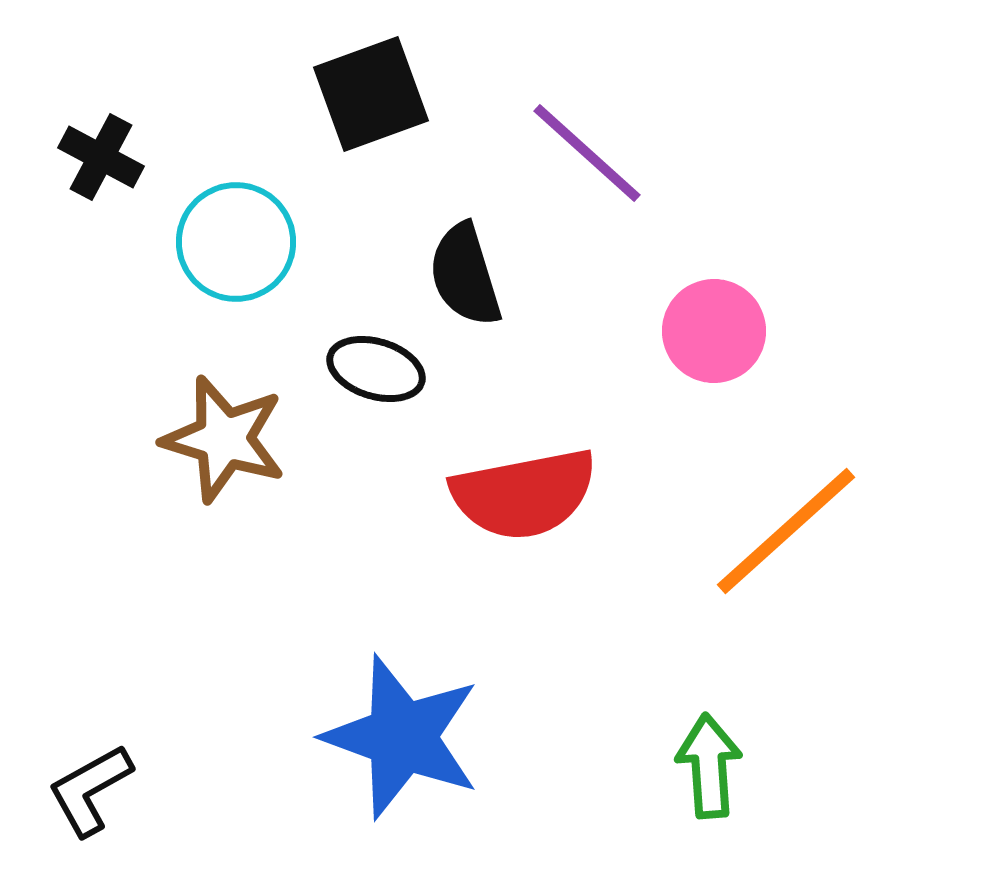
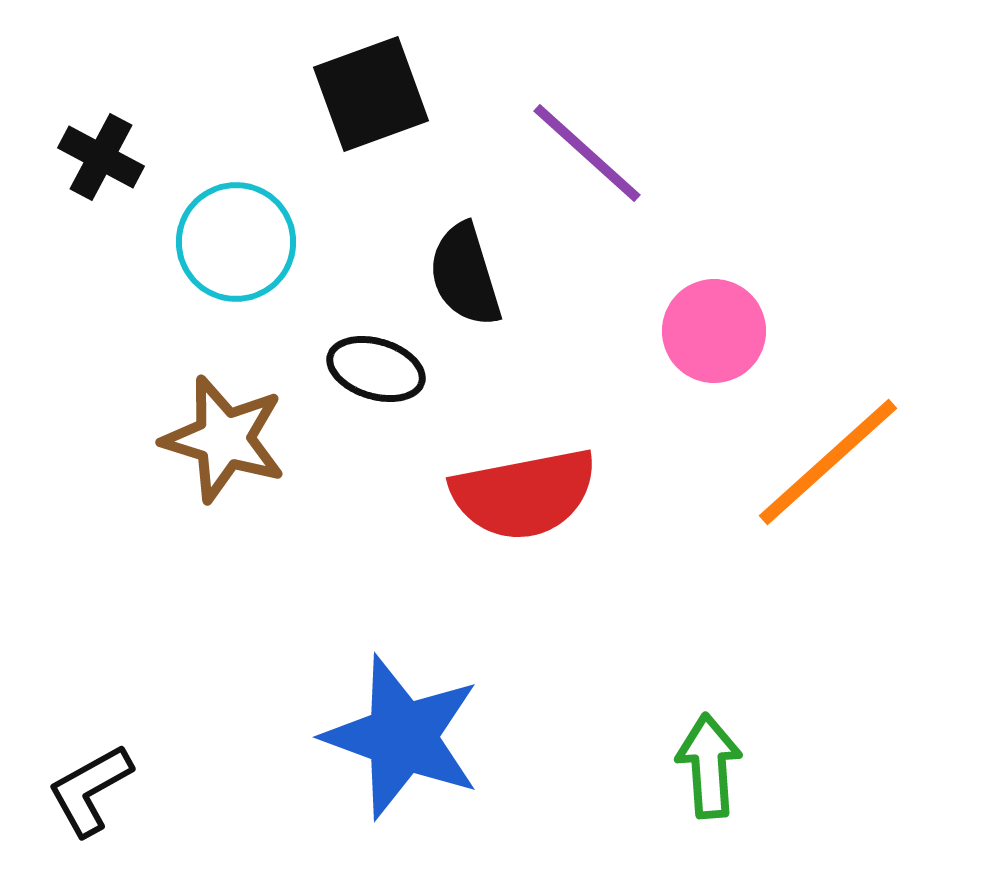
orange line: moved 42 px right, 69 px up
